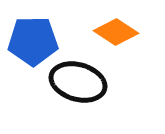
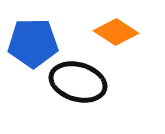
blue pentagon: moved 2 px down
